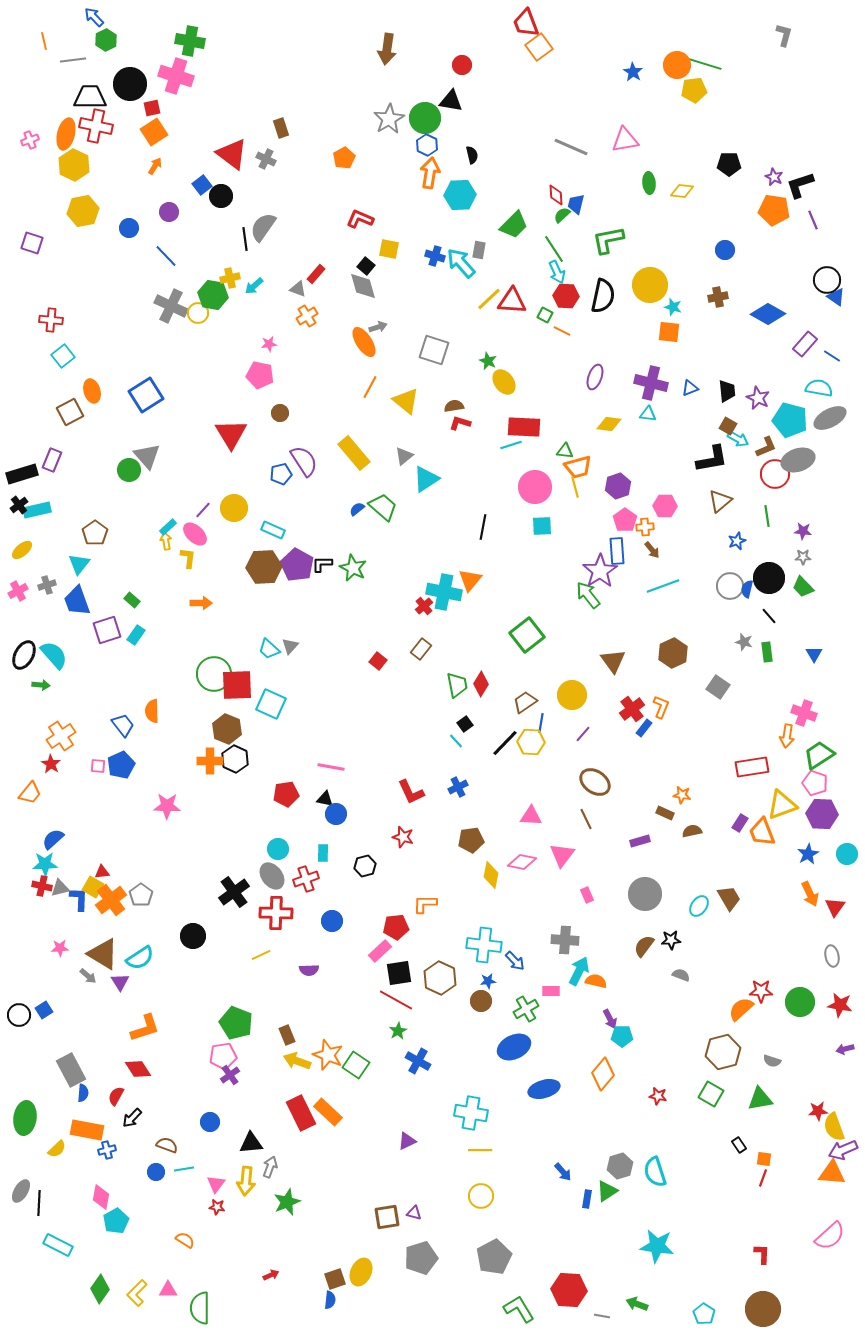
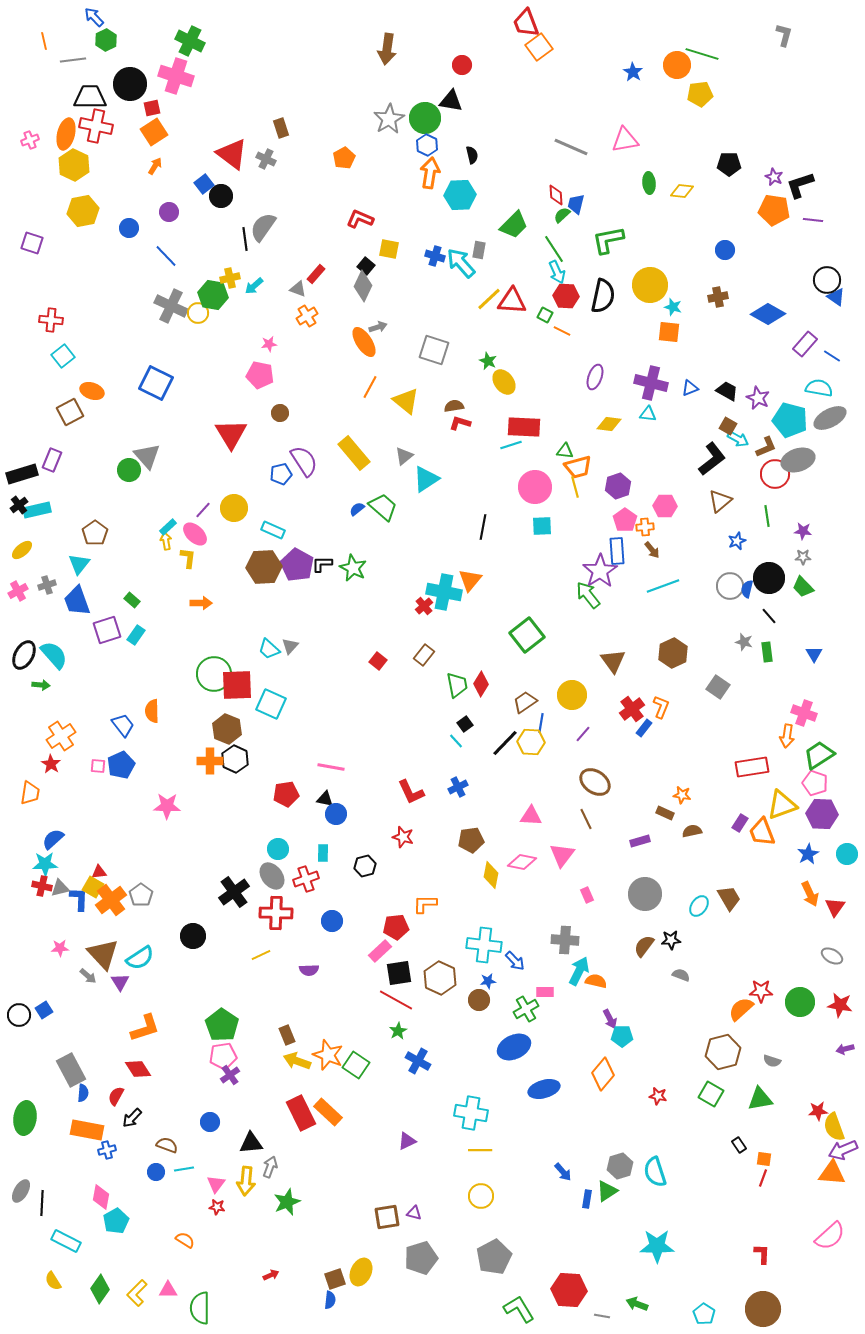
green cross at (190, 41): rotated 16 degrees clockwise
green line at (705, 64): moved 3 px left, 10 px up
yellow pentagon at (694, 90): moved 6 px right, 4 px down
blue square at (202, 185): moved 2 px right, 1 px up
purple line at (813, 220): rotated 60 degrees counterclockwise
gray diamond at (363, 286): rotated 40 degrees clockwise
orange ellipse at (92, 391): rotated 55 degrees counterclockwise
black trapezoid at (727, 391): rotated 55 degrees counterclockwise
blue square at (146, 395): moved 10 px right, 12 px up; rotated 32 degrees counterclockwise
black L-shape at (712, 459): rotated 28 degrees counterclockwise
brown rectangle at (421, 649): moved 3 px right, 6 px down
orange trapezoid at (30, 793): rotated 30 degrees counterclockwise
red triangle at (102, 872): moved 3 px left
brown triangle at (103, 954): rotated 16 degrees clockwise
gray ellipse at (832, 956): rotated 50 degrees counterclockwise
pink rectangle at (551, 991): moved 6 px left, 1 px down
brown circle at (481, 1001): moved 2 px left, 1 px up
green pentagon at (236, 1023): moved 14 px left, 2 px down; rotated 12 degrees clockwise
yellow semicircle at (57, 1149): moved 4 px left, 132 px down; rotated 102 degrees clockwise
black line at (39, 1203): moved 3 px right
cyan rectangle at (58, 1245): moved 8 px right, 4 px up
cyan star at (657, 1246): rotated 8 degrees counterclockwise
